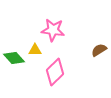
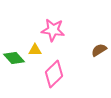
pink diamond: moved 1 px left, 2 px down
